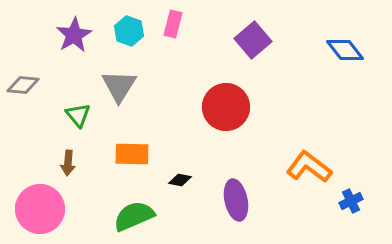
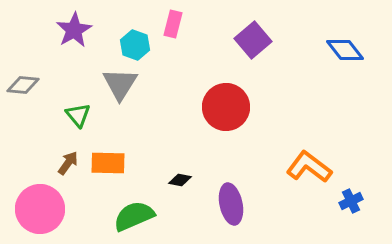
cyan hexagon: moved 6 px right, 14 px down
purple star: moved 5 px up
gray triangle: moved 1 px right, 2 px up
orange rectangle: moved 24 px left, 9 px down
brown arrow: rotated 150 degrees counterclockwise
purple ellipse: moved 5 px left, 4 px down
